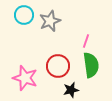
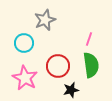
cyan circle: moved 28 px down
gray star: moved 5 px left, 1 px up
pink line: moved 3 px right, 2 px up
pink star: rotated 10 degrees clockwise
